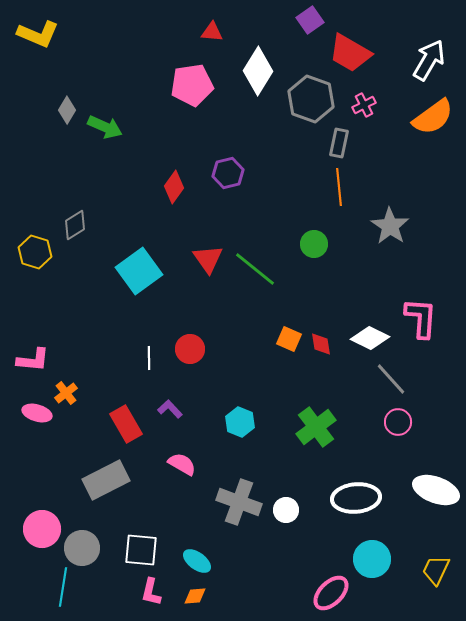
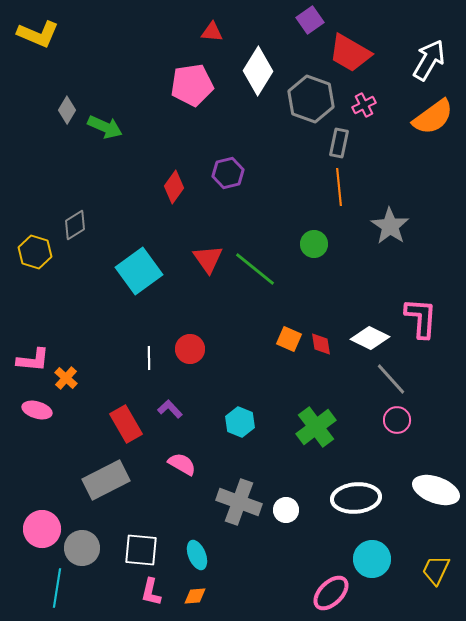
orange cross at (66, 393): moved 15 px up; rotated 10 degrees counterclockwise
pink ellipse at (37, 413): moved 3 px up
pink circle at (398, 422): moved 1 px left, 2 px up
cyan ellipse at (197, 561): moved 6 px up; rotated 32 degrees clockwise
cyan line at (63, 587): moved 6 px left, 1 px down
